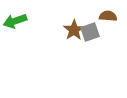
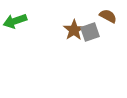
brown semicircle: rotated 24 degrees clockwise
